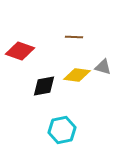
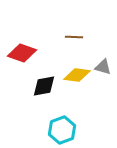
red diamond: moved 2 px right, 2 px down
cyan hexagon: rotated 8 degrees counterclockwise
